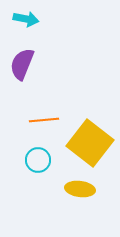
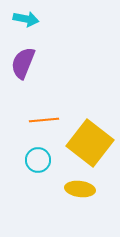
purple semicircle: moved 1 px right, 1 px up
